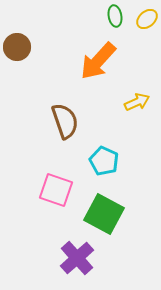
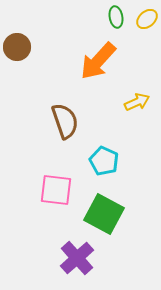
green ellipse: moved 1 px right, 1 px down
pink square: rotated 12 degrees counterclockwise
